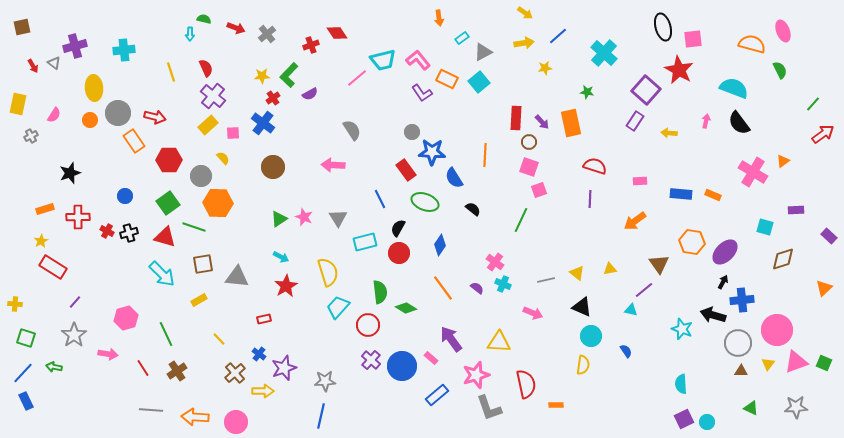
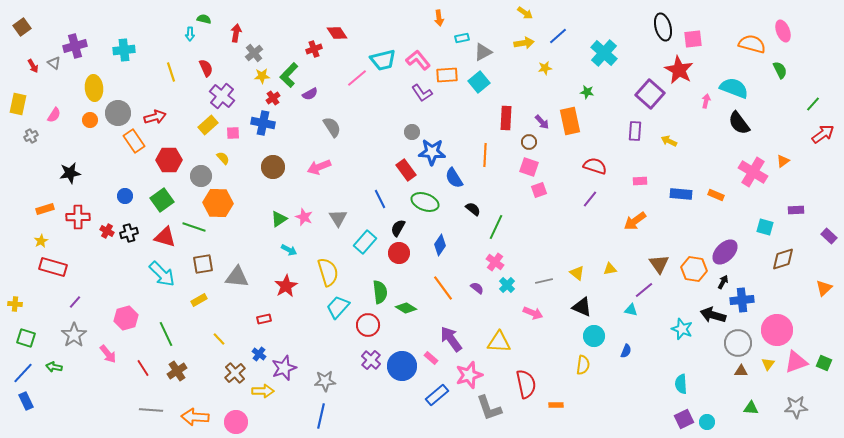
brown square at (22, 27): rotated 24 degrees counterclockwise
red arrow at (236, 28): moved 5 px down; rotated 102 degrees counterclockwise
gray cross at (267, 34): moved 13 px left, 19 px down
cyan rectangle at (462, 38): rotated 24 degrees clockwise
red cross at (311, 45): moved 3 px right, 4 px down
orange rectangle at (447, 79): moved 4 px up; rotated 30 degrees counterclockwise
purple square at (646, 90): moved 4 px right, 4 px down
purple cross at (213, 96): moved 9 px right
red arrow at (155, 117): rotated 30 degrees counterclockwise
red rectangle at (516, 118): moved 10 px left
purple rectangle at (635, 121): moved 10 px down; rotated 30 degrees counterclockwise
pink arrow at (706, 121): moved 20 px up
blue cross at (263, 123): rotated 25 degrees counterclockwise
orange rectangle at (571, 123): moved 1 px left, 2 px up
gray semicircle at (352, 130): moved 20 px left, 3 px up
yellow arrow at (669, 133): moved 8 px down; rotated 21 degrees clockwise
pink arrow at (333, 165): moved 14 px left, 2 px down; rotated 25 degrees counterclockwise
black star at (70, 173): rotated 10 degrees clockwise
orange rectangle at (713, 195): moved 3 px right
purple line at (590, 199): rotated 36 degrees clockwise
green square at (168, 203): moved 6 px left, 3 px up
green line at (521, 220): moved 25 px left, 7 px down
cyan rectangle at (365, 242): rotated 35 degrees counterclockwise
orange hexagon at (692, 242): moved 2 px right, 27 px down
cyan arrow at (281, 257): moved 8 px right, 7 px up
red rectangle at (53, 267): rotated 16 degrees counterclockwise
gray line at (546, 280): moved 2 px left, 1 px down
cyan cross at (503, 284): moved 4 px right, 1 px down; rotated 21 degrees clockwise
cyan circle at (591, 336): moved 3 px right
blue semicircle at (626, 351): rotated 56 degrees clockwise
pink arrow at (108, 354): rotated 42 degrees clockwise
pink star at (476, 375): moved 7 px left
green triangle at (751, 408): rotated 21 degrees counterclockwise
